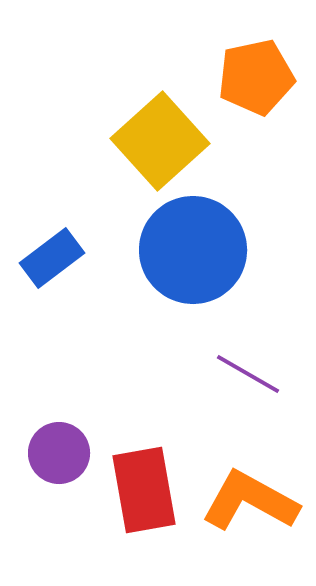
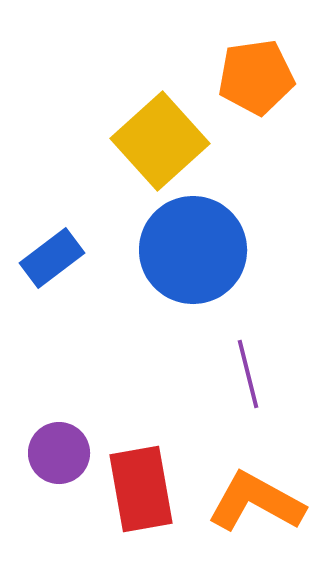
orange pentagon: rotated 4 degrees clockwise
purple line: rotated 46 degrees clockwise
red rectangle: moved 3 px left, 1 px up
orange L-shape: moved 6 px right, 1 px down
